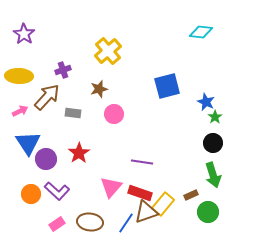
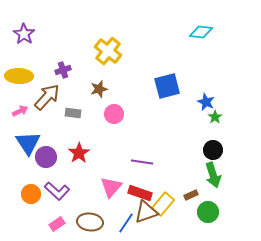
yellow cross: rotated 12 degrees counterclockwise
black circle: moved 7 px down
purple circle: moved 2 px up
